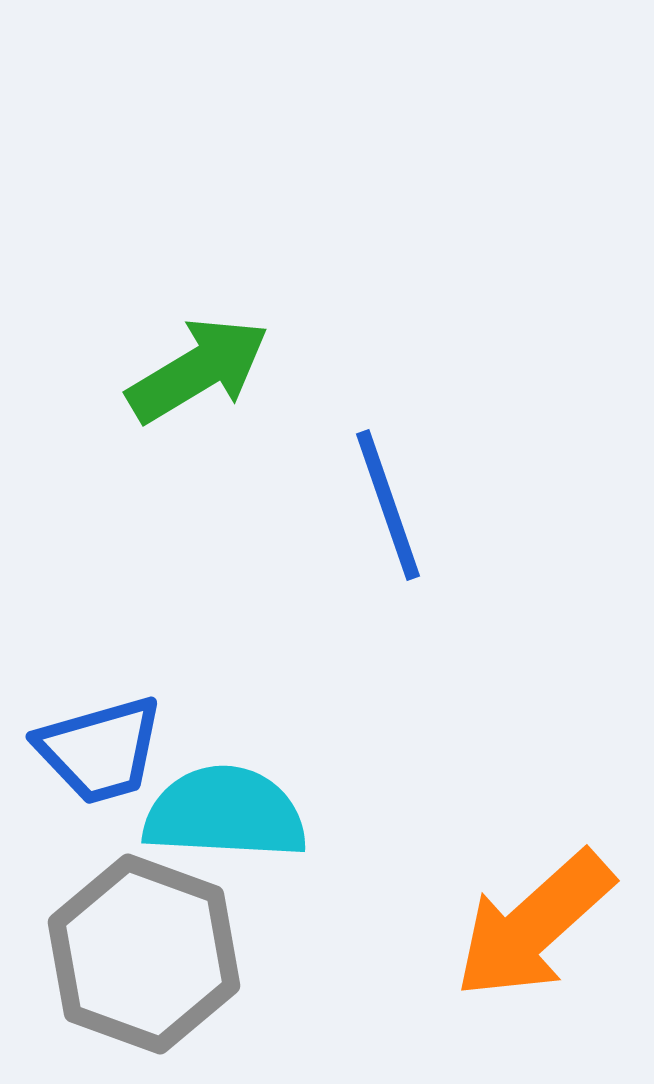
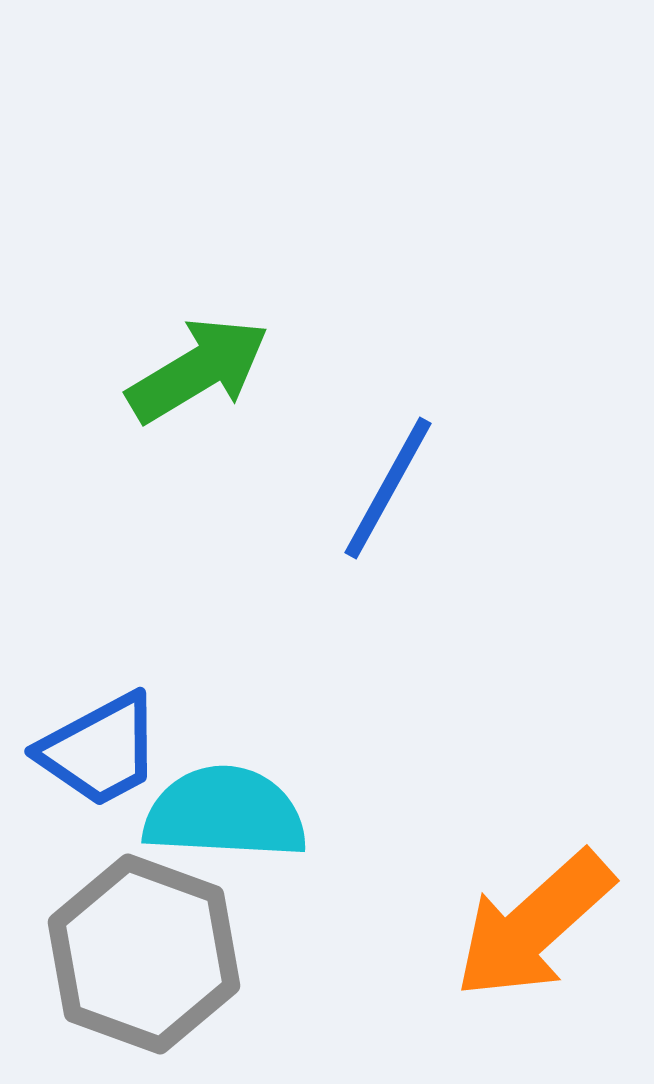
blue line: moved 17 px up; rotated 48 degrees clockwise
blue trapezoid: rotated 12 degrees counterclockwise
